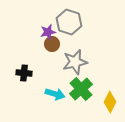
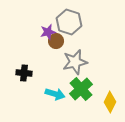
brown circle: moved 4 px right, 3 px up
